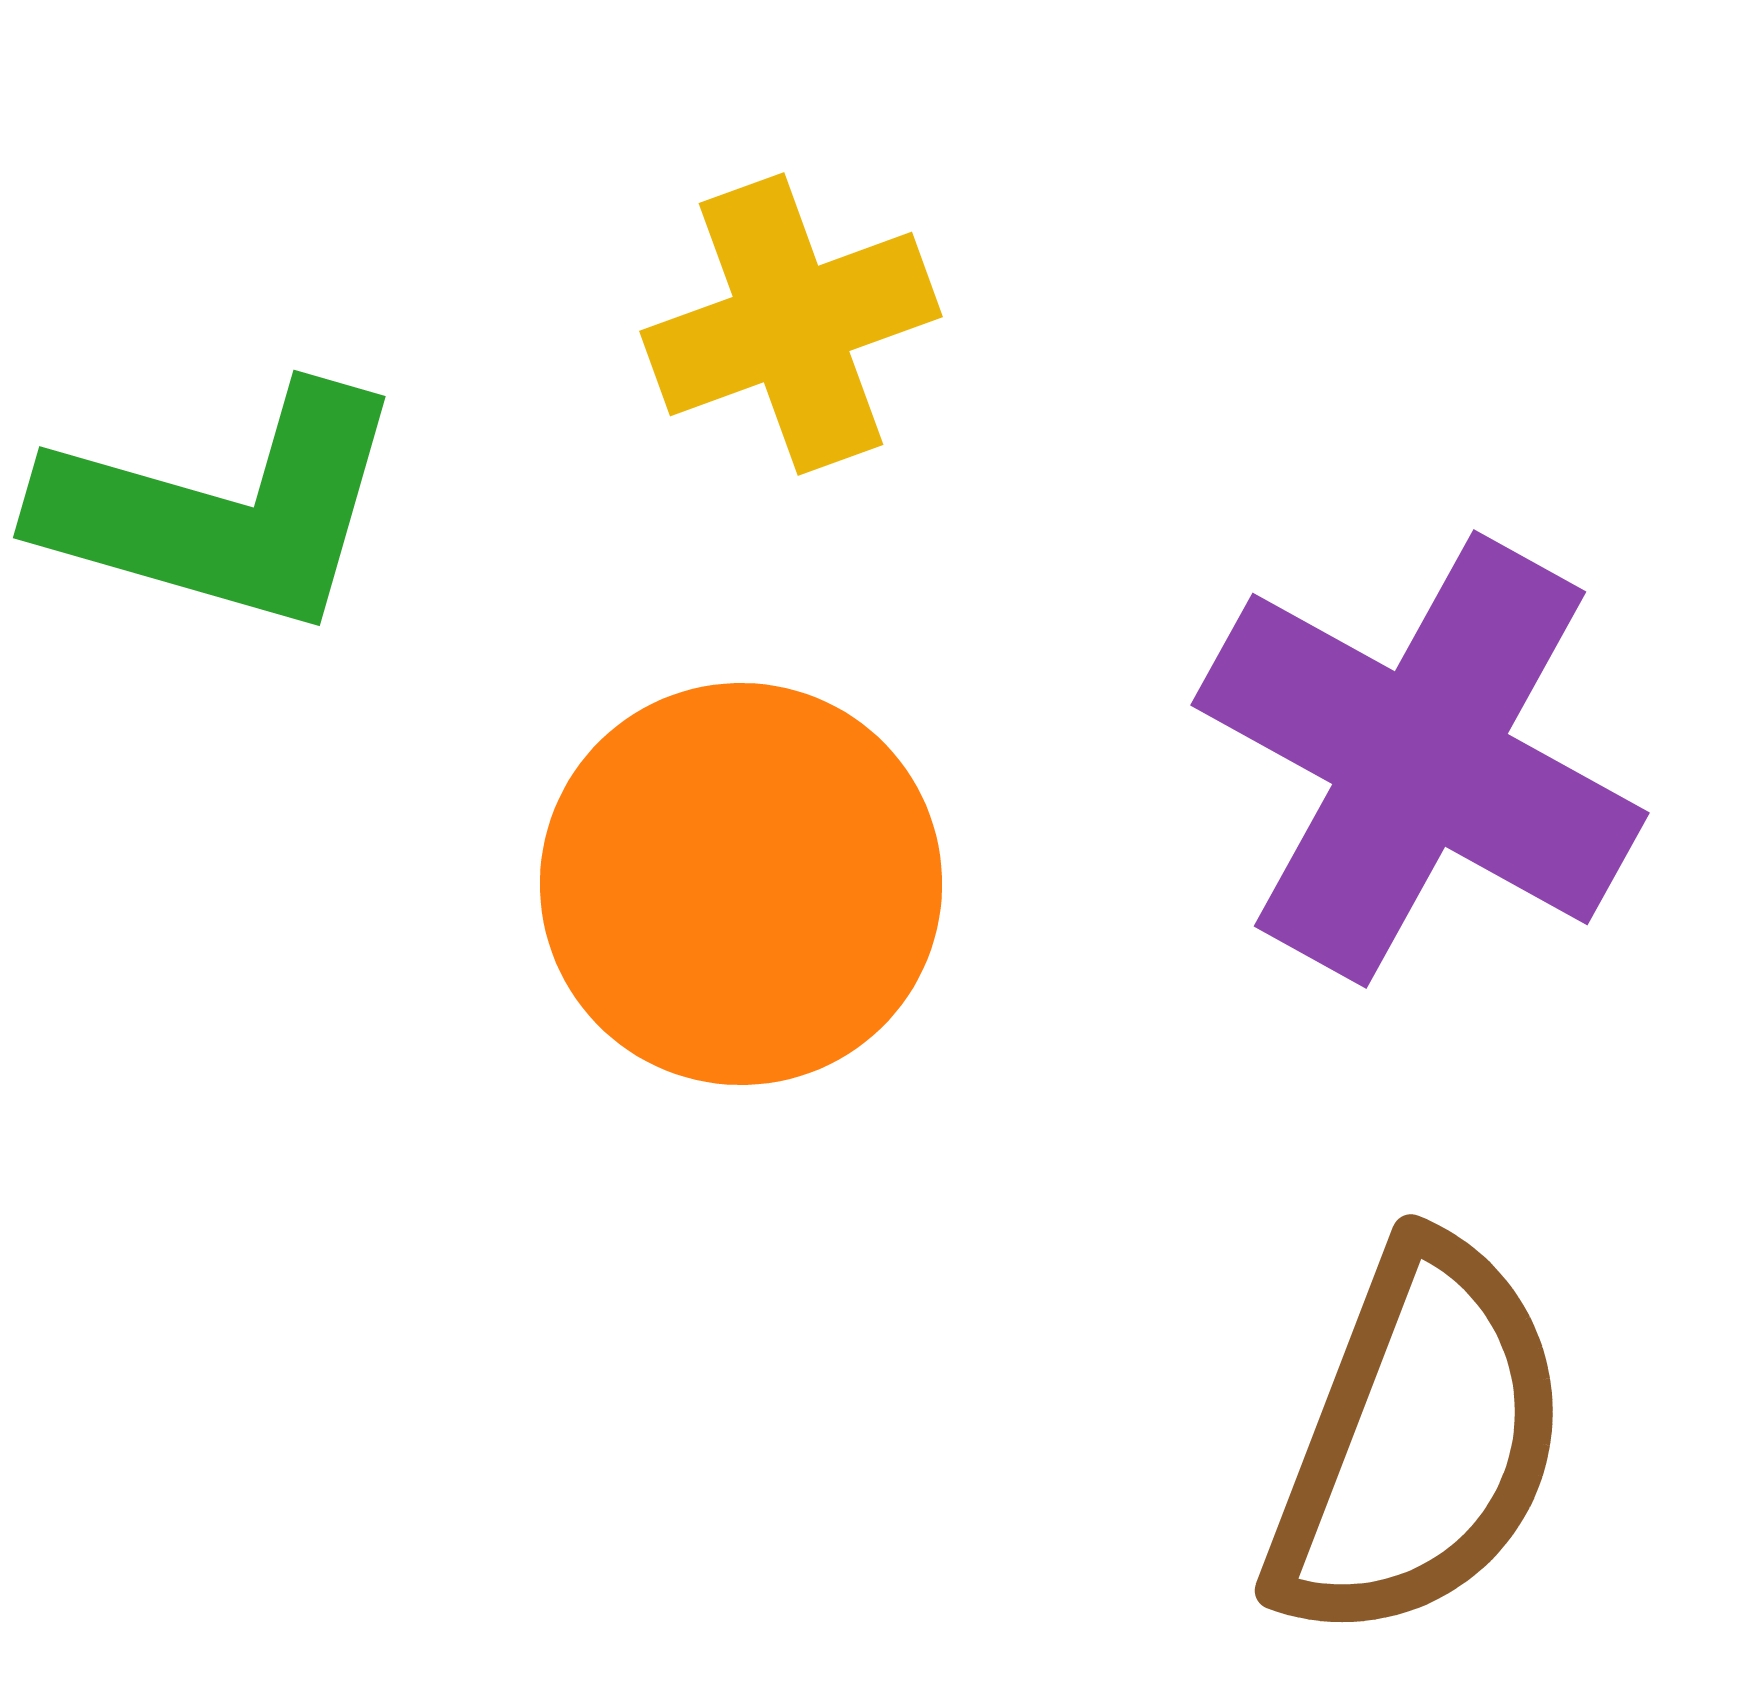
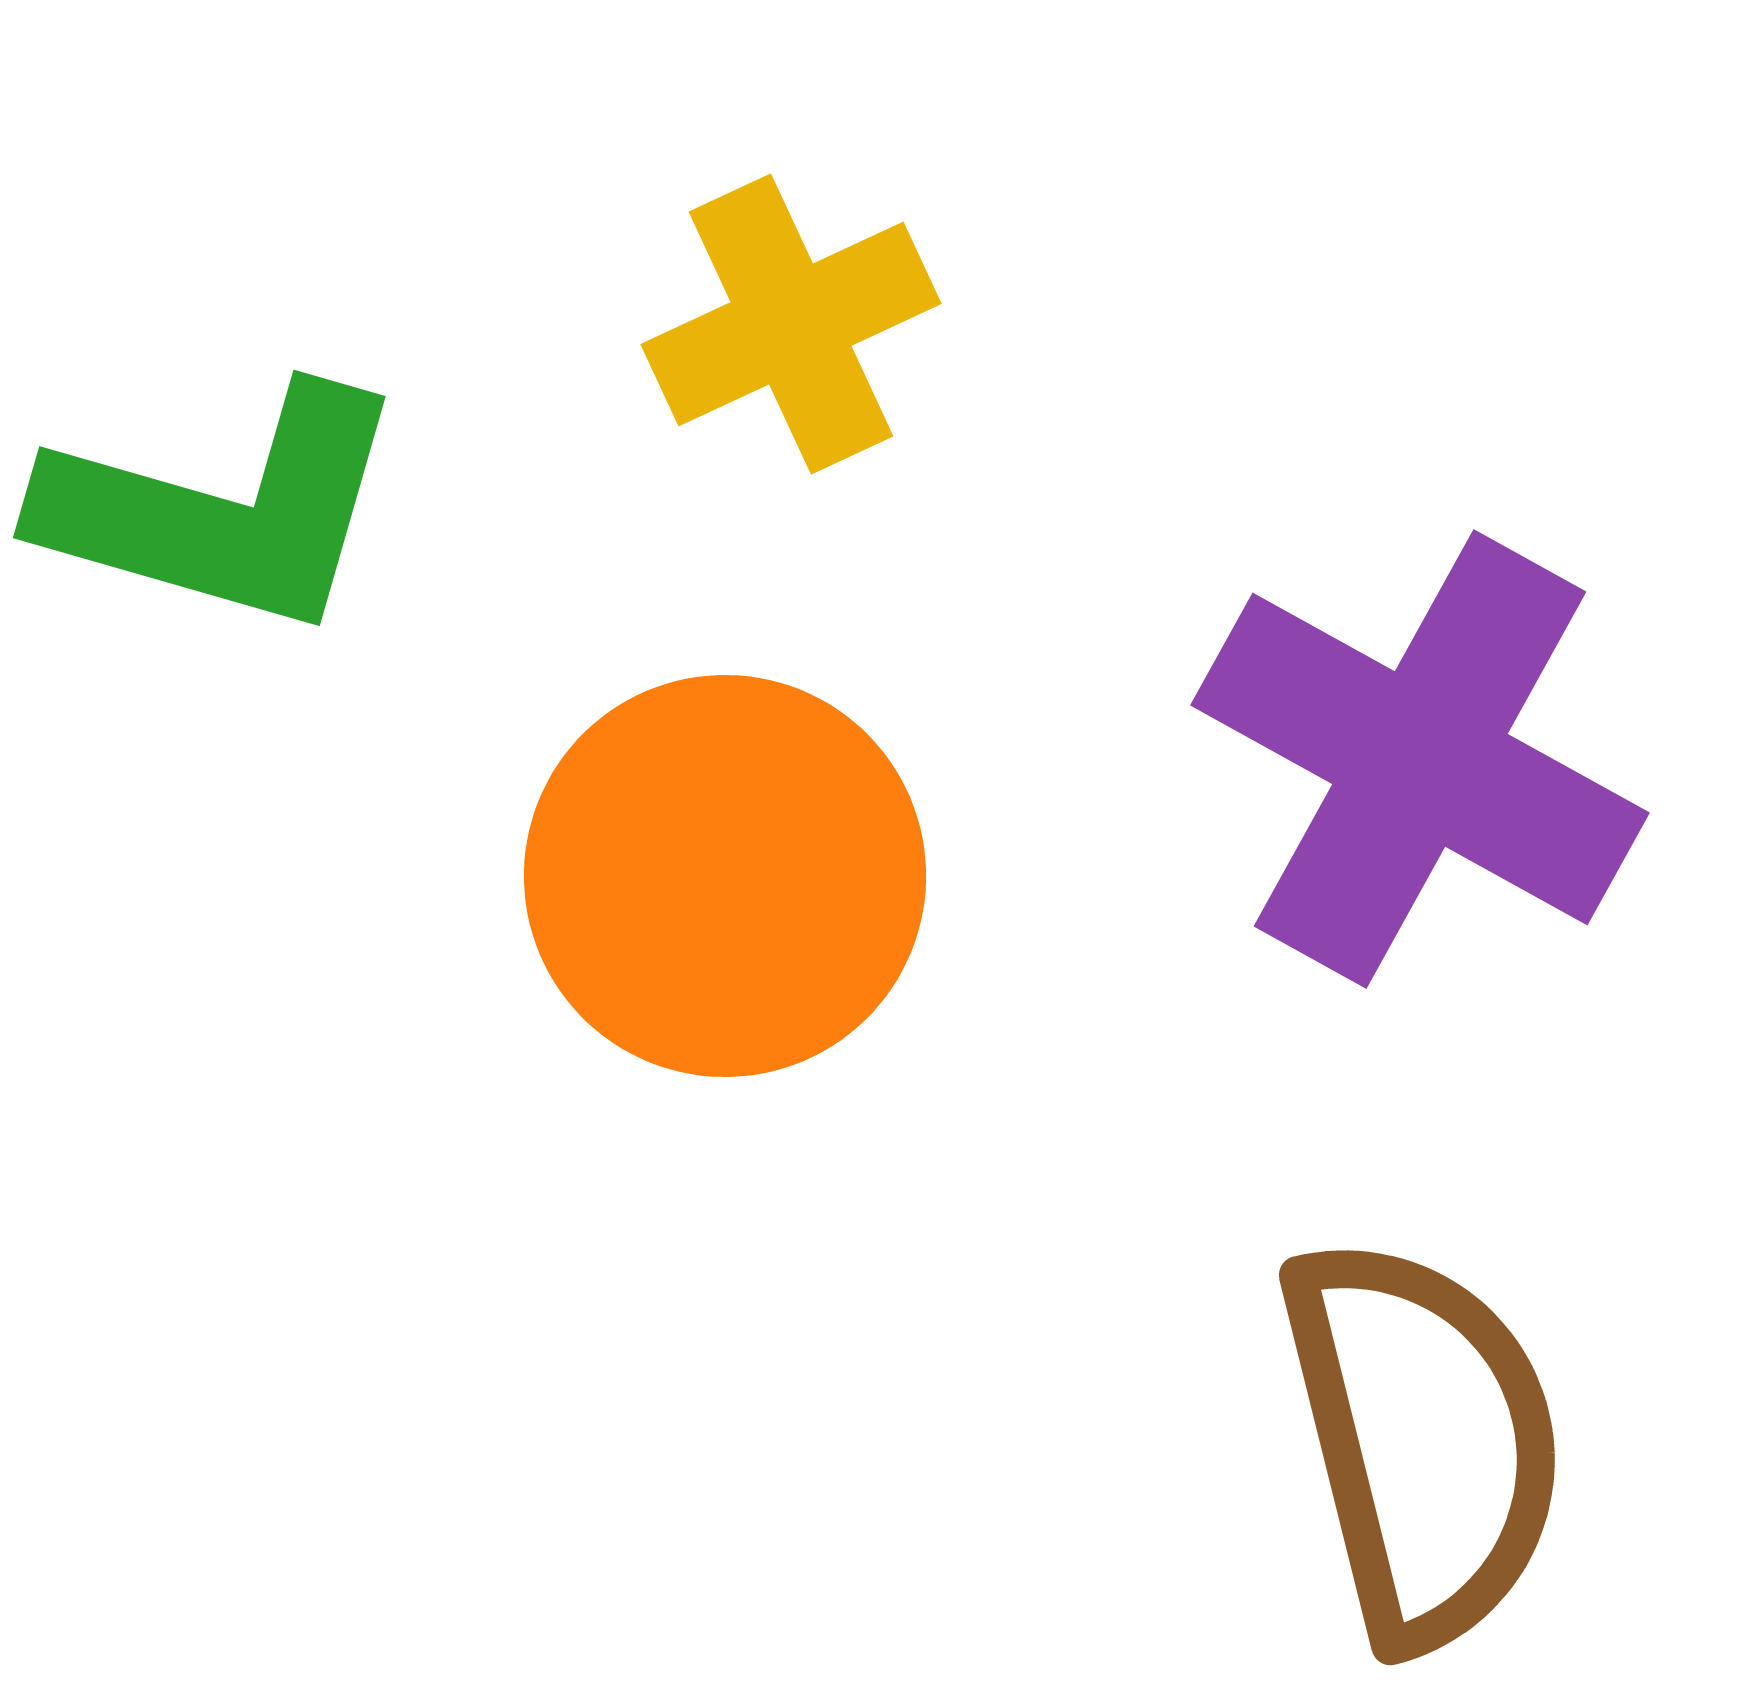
yellow cross: rotated 5 degrees counterclockwise
orange circle: moved 16 px left, 8 px up
brown semicircle: moved 5 px right; rotated 35 degrees counterclockwise
